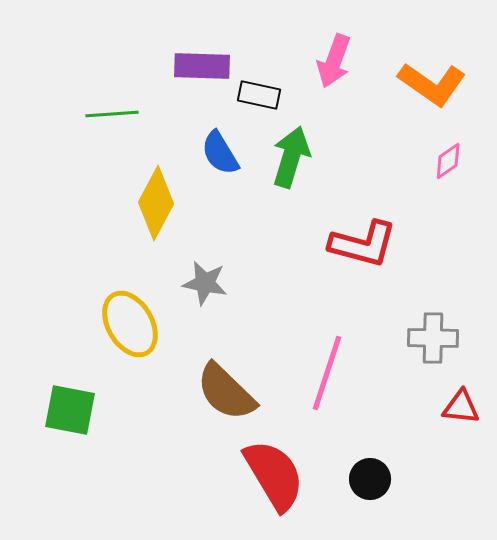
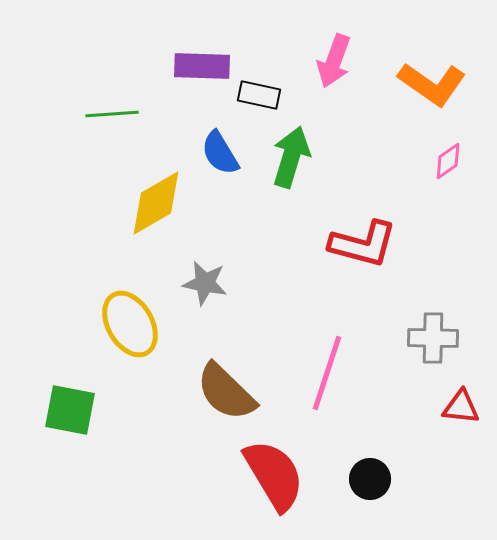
yellow diamond: rotated 32 degrees clockwise
